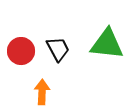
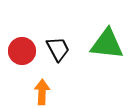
red circle: moved 1 px right
